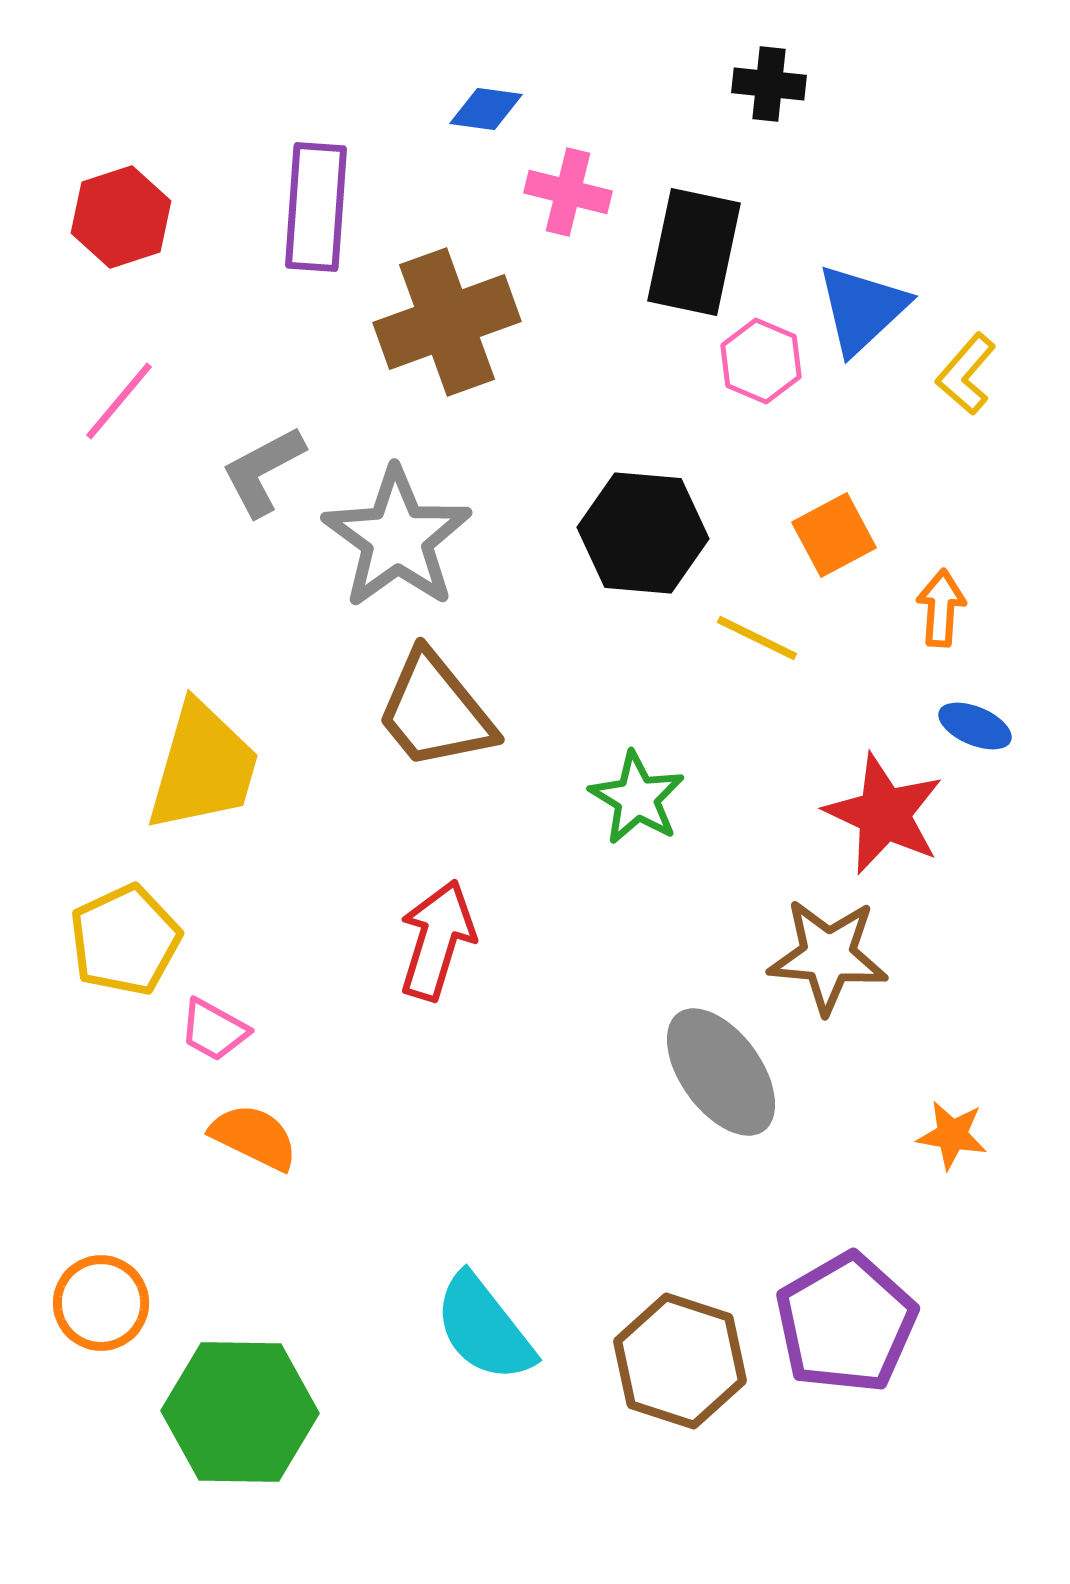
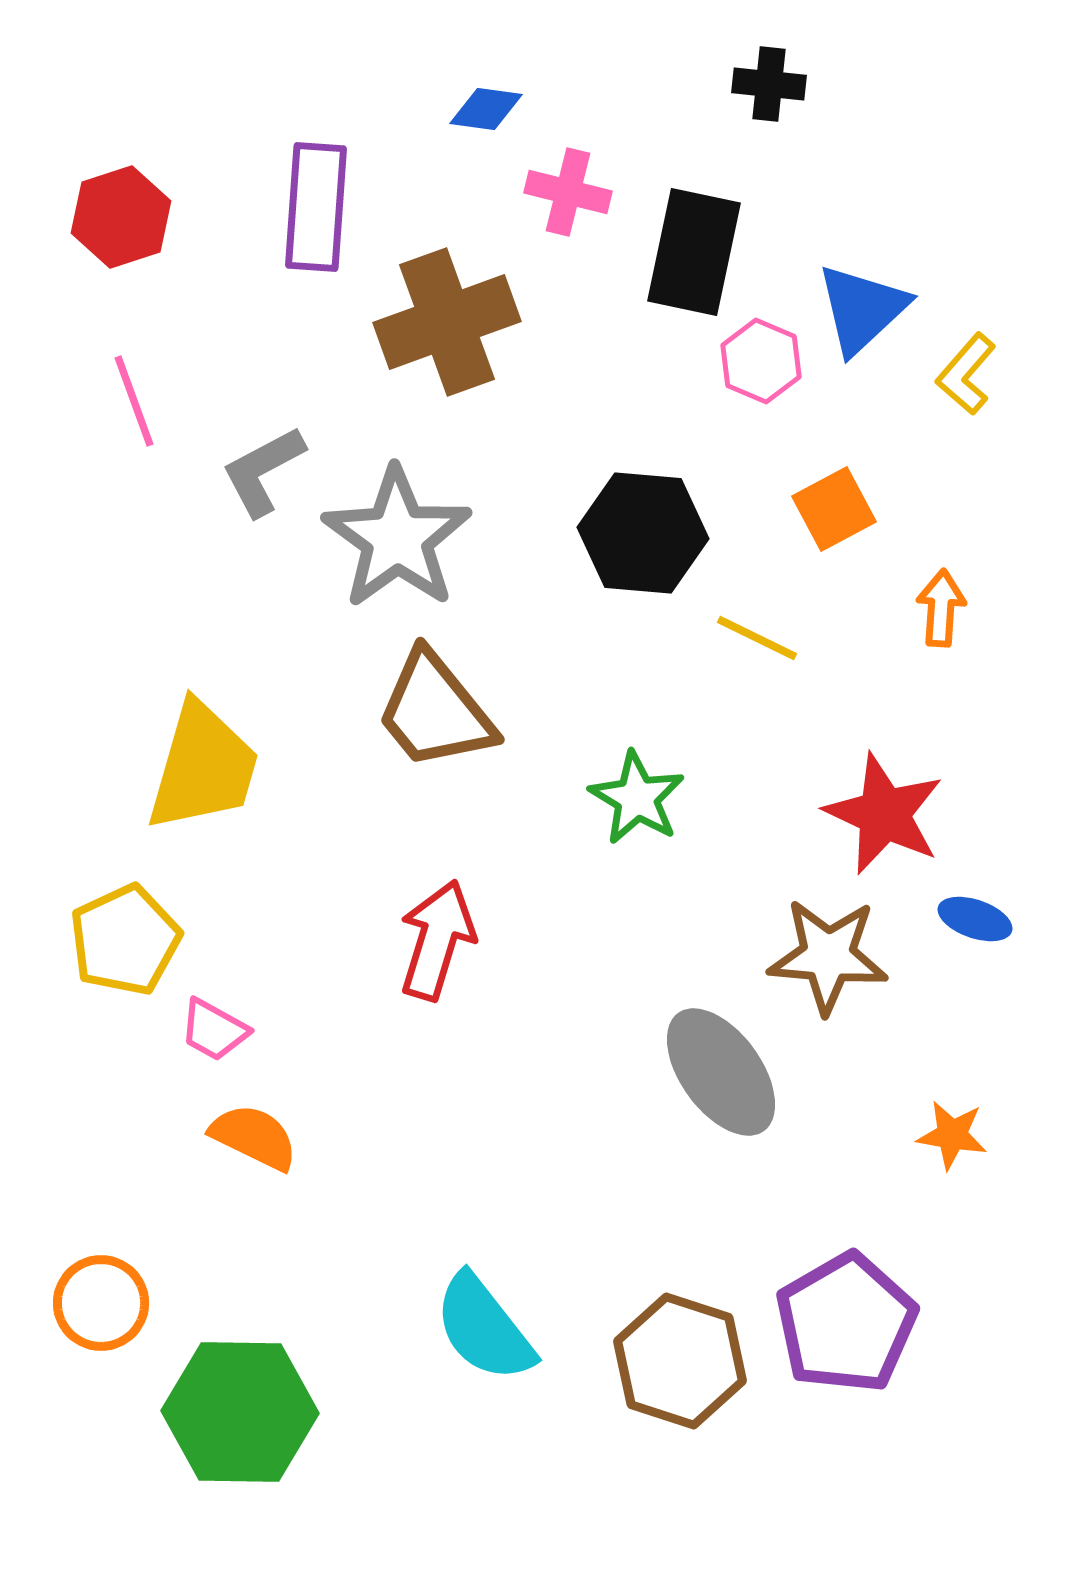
pink line: moved 15 px right; rotated 60 degrees counterclockwise
orange square: moved 26 px up
blue ellipse: moved 193 px down; rotated 4 degrees counterclockwise
